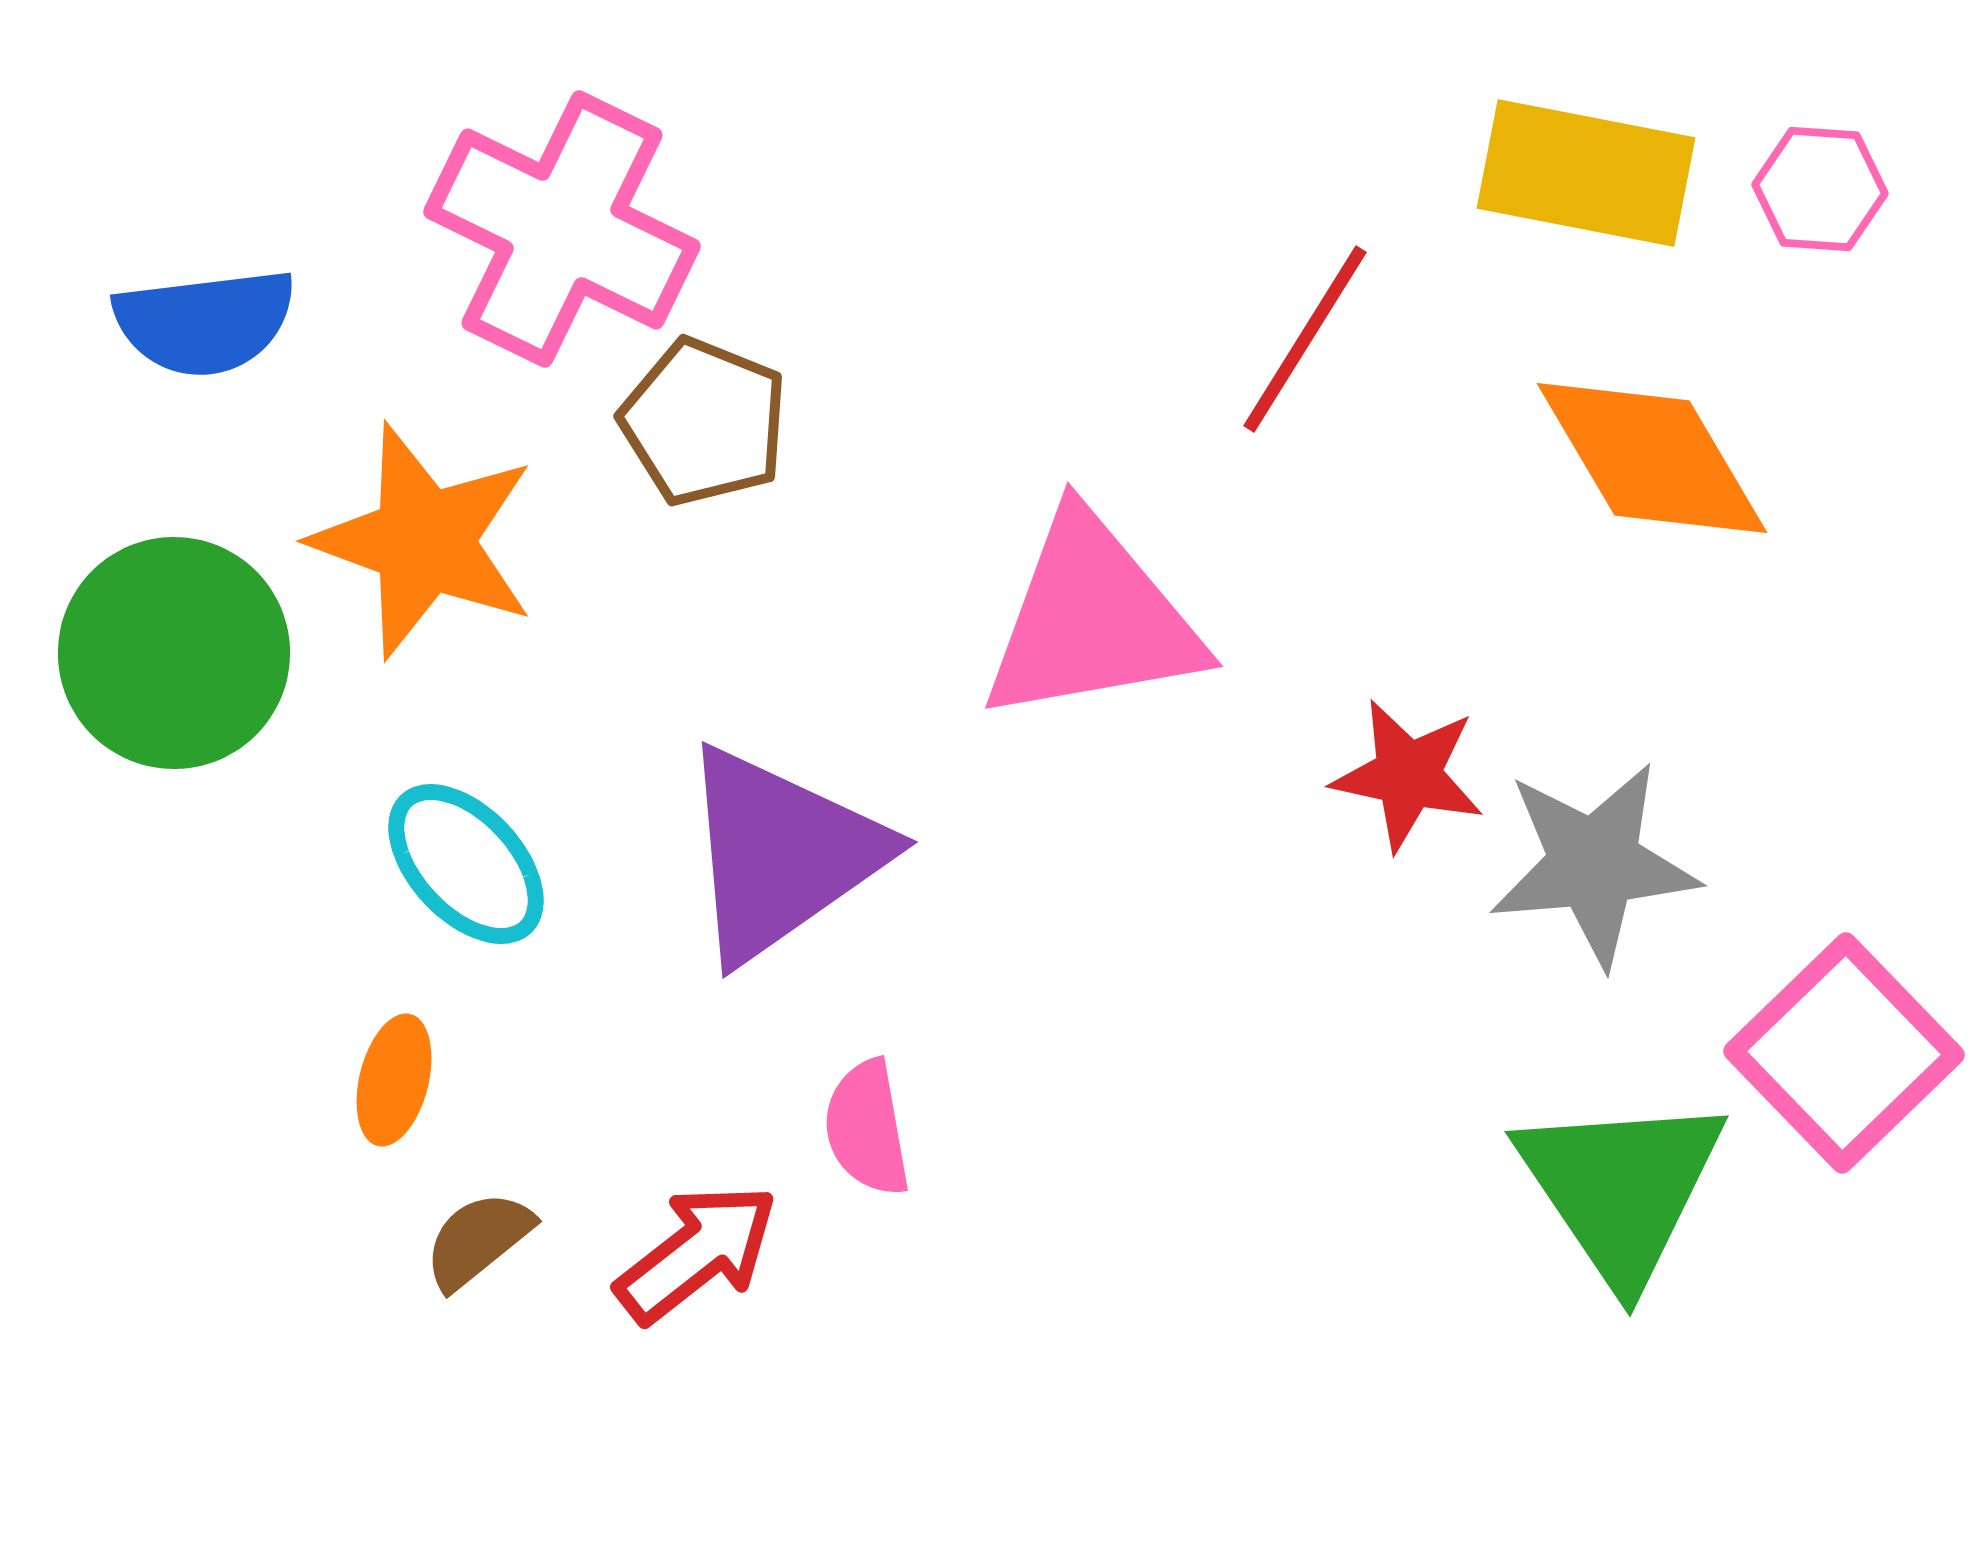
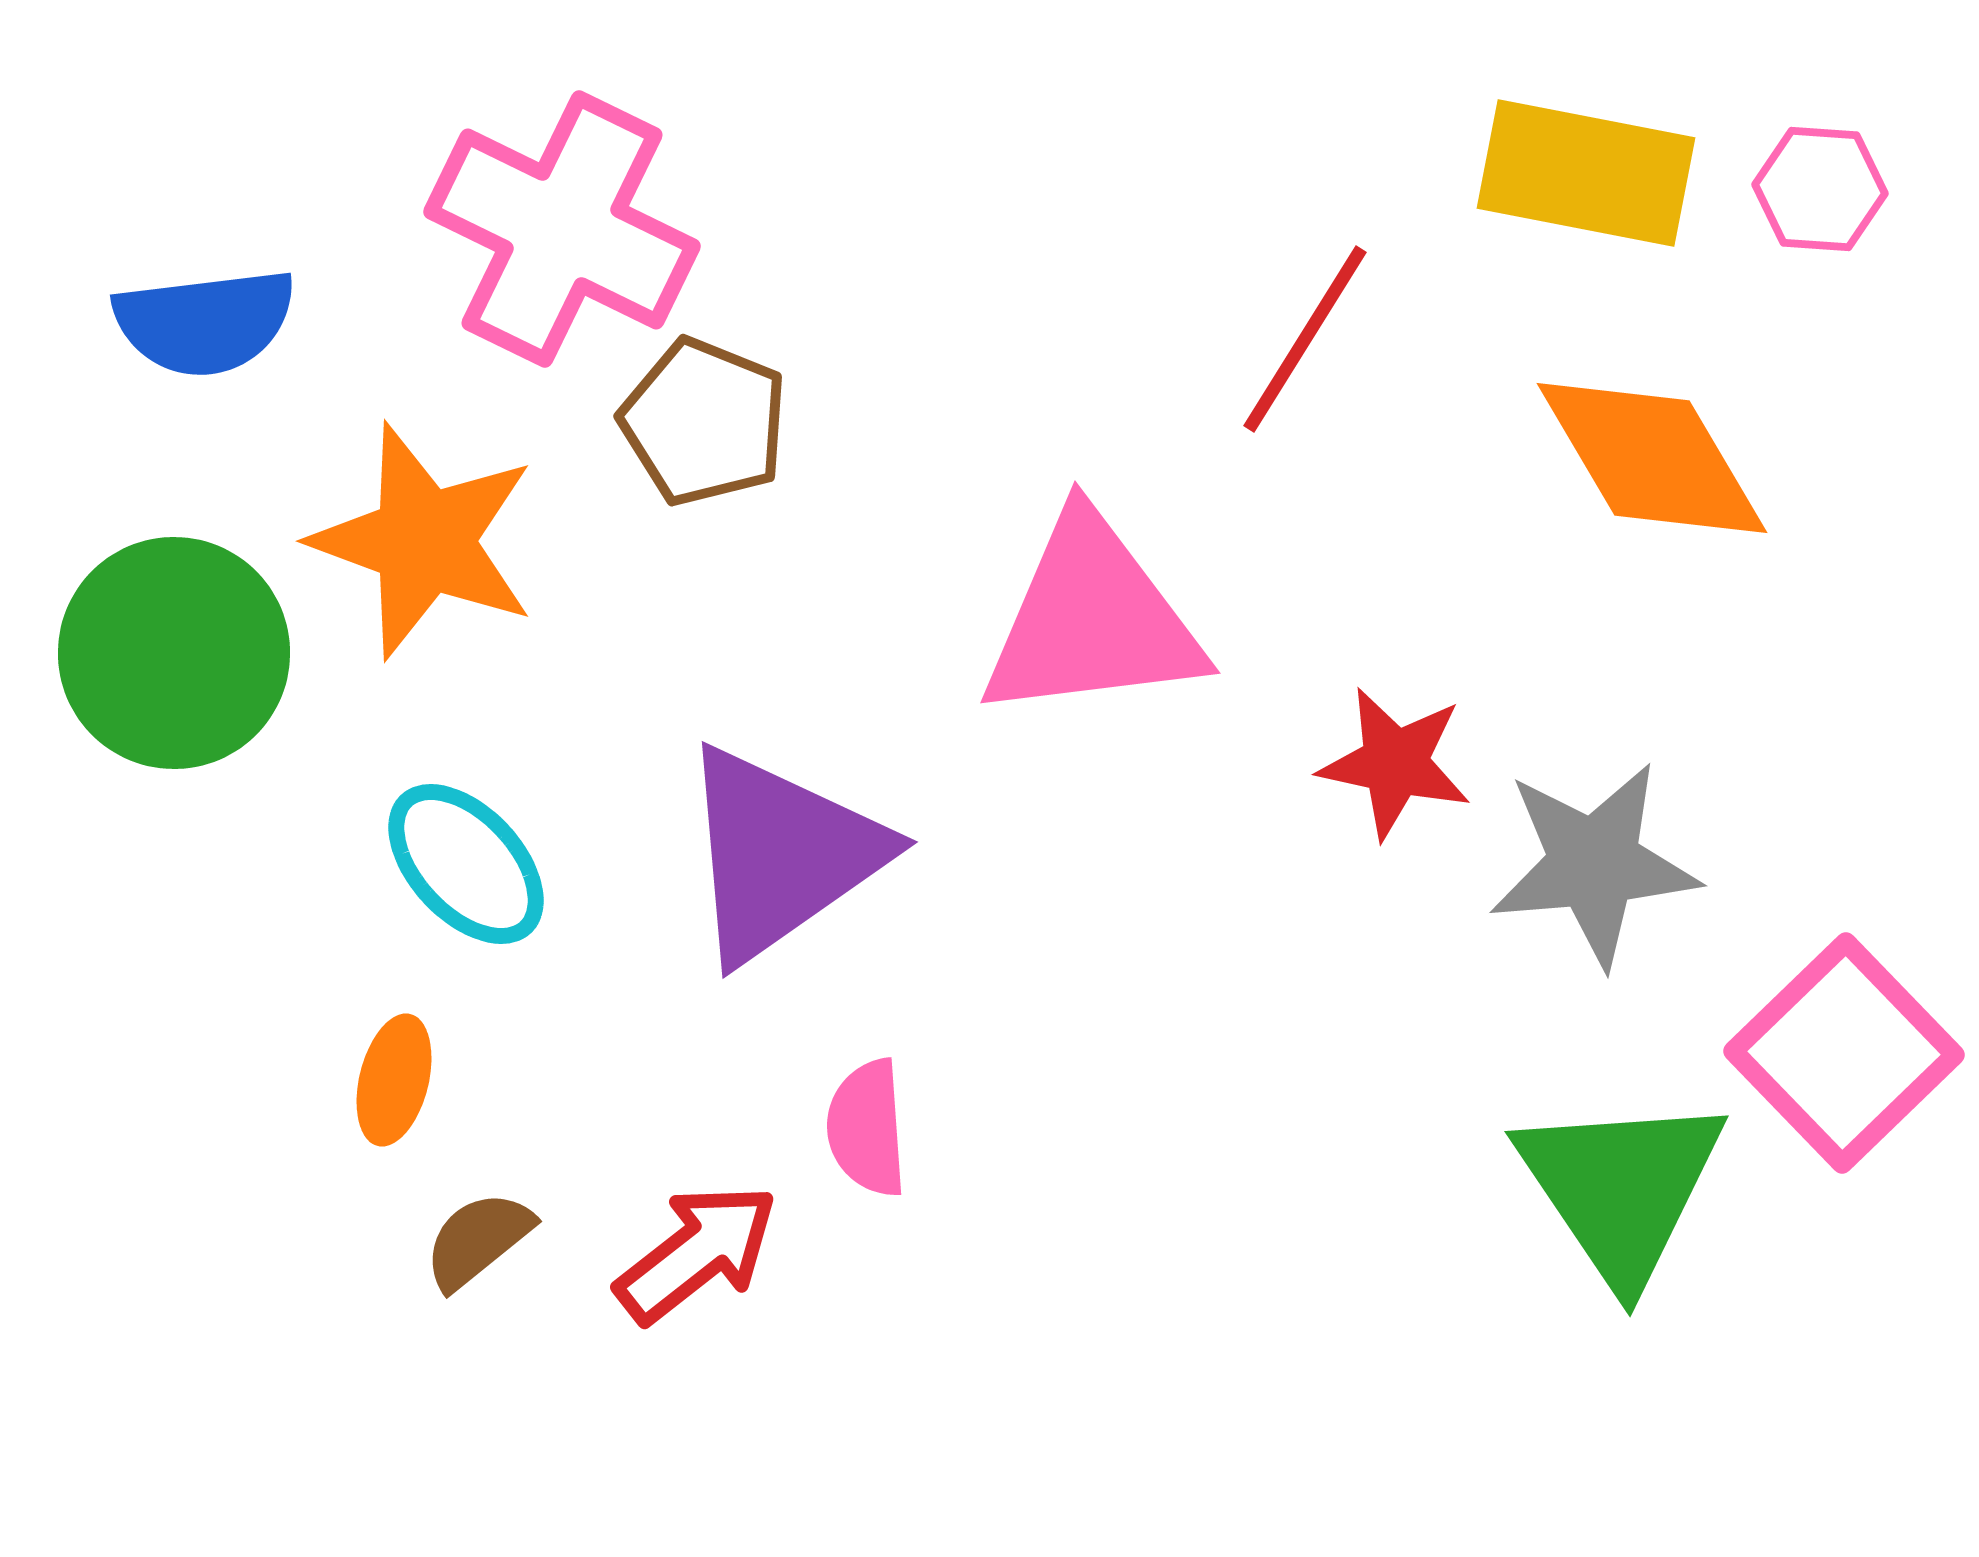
pink triangle: rotated 3 degrees clockwise
red star: moved 13 px left, 12 px up
pink semicircle: rotated 6 degrees clockwise
